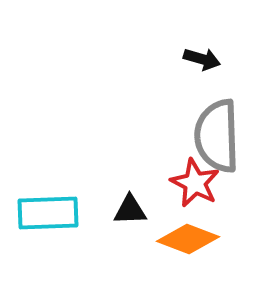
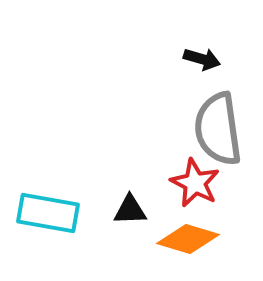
gray semicircle: moved 1 px right, 7 px up; rotated 6 degrees counterclockwise
cyan rectangle: rotated 12 degrees clockwise
orange diamond: rotated 4 degrees counterclockwise
